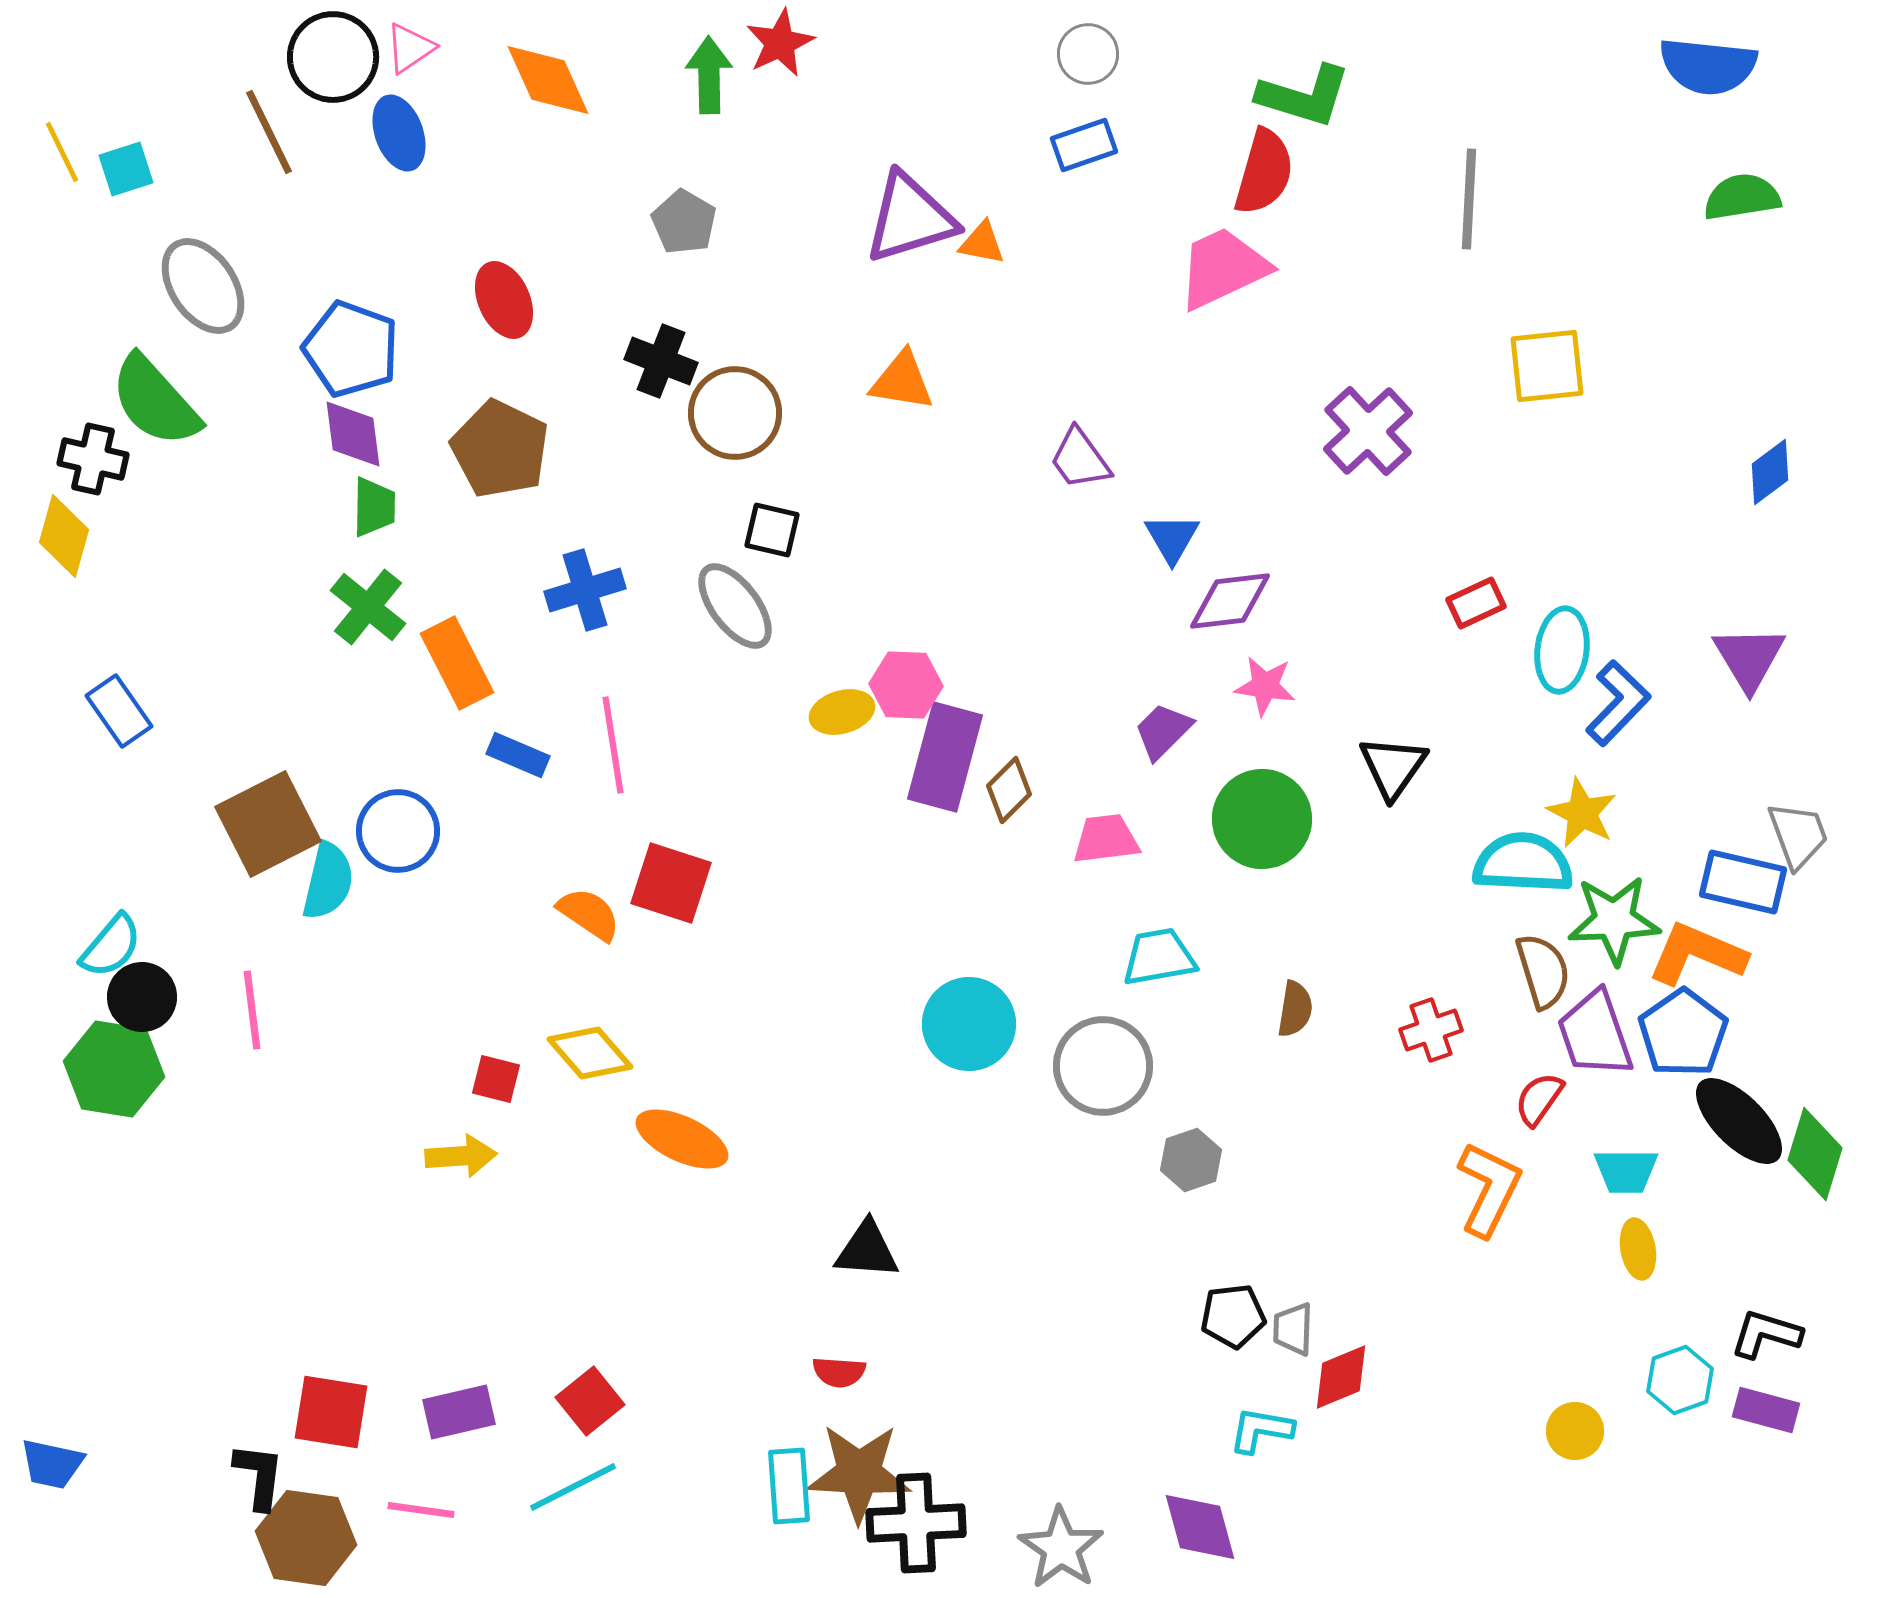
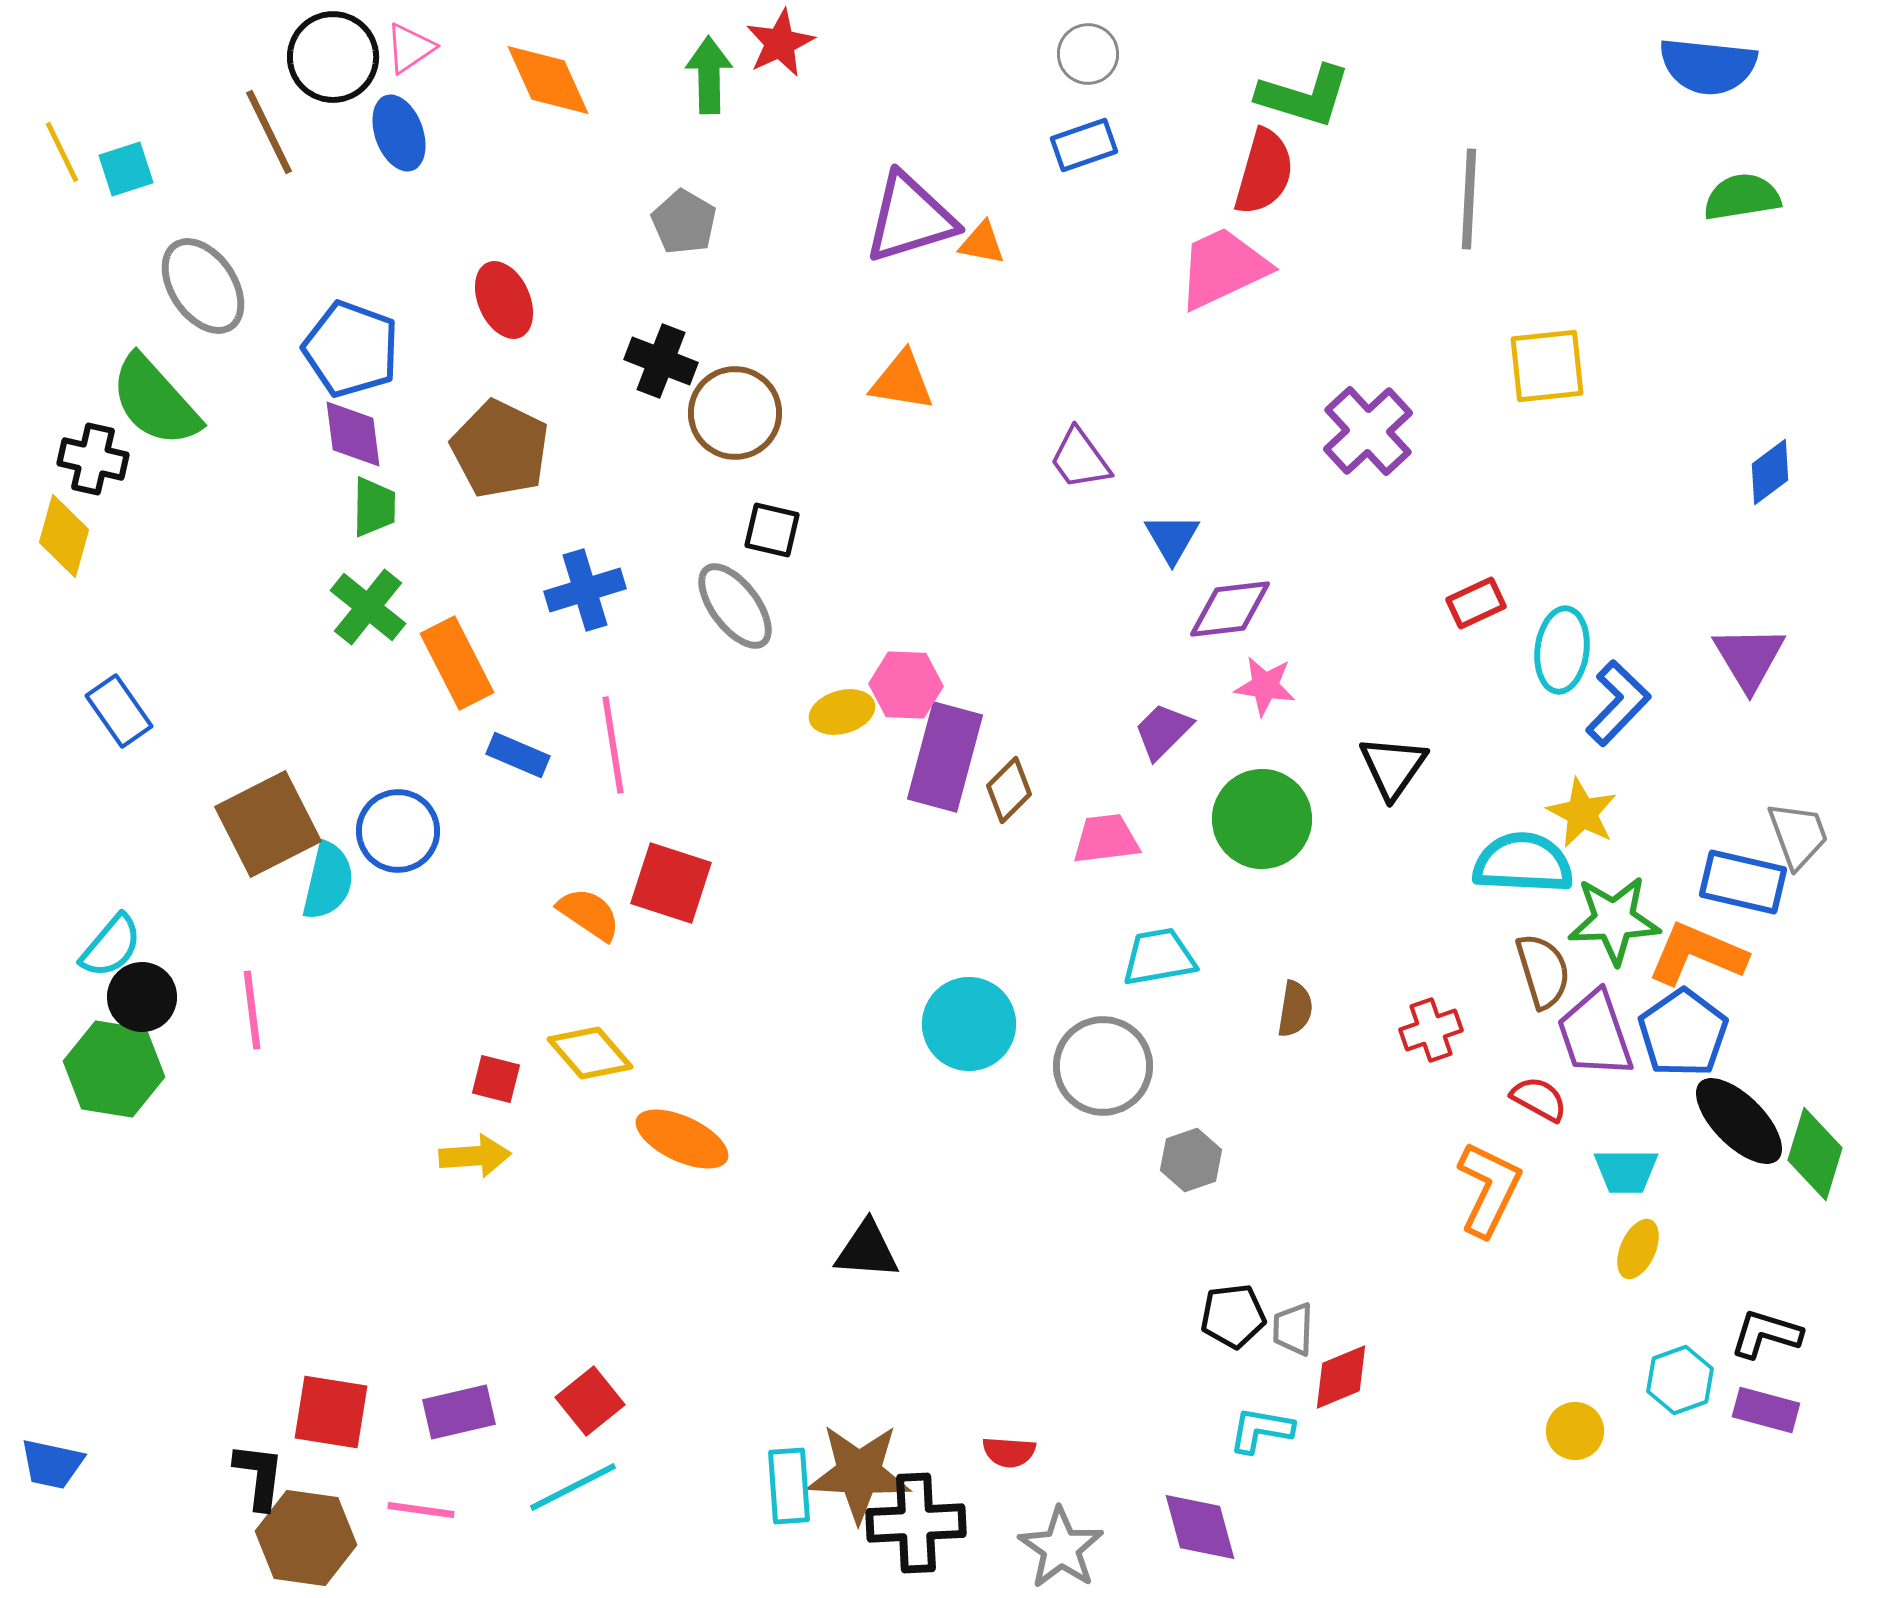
purple diamond at (1230, 601): moved 8 px down
red semicircle at (1539, 1099): rotated 84 degrees clockwise
yellow arrow at (461, 1156): moved 14 px right
yellow ellipse at (1638, 1249): rotated 34 degrees clockwise
red semicircle at (839, 1372): moved 170 px right, 80 px down
